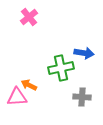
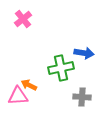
pink cross: moved 6 px left, 2 px down
pink triangle: moved 1 px right, 1 px up
